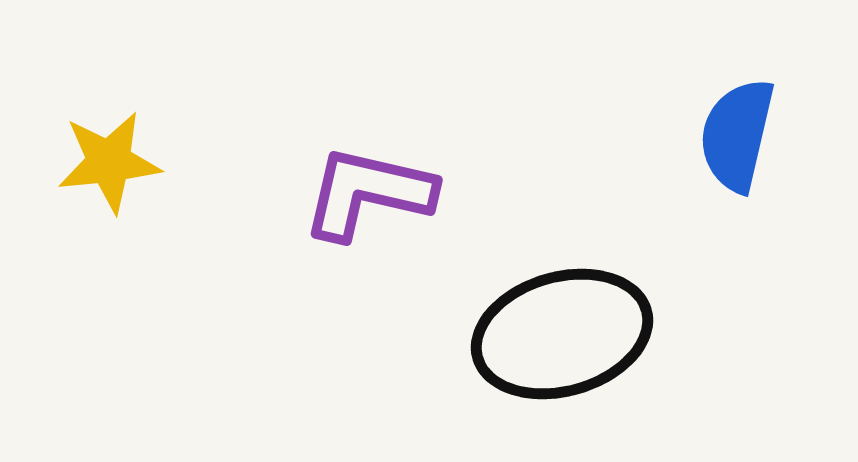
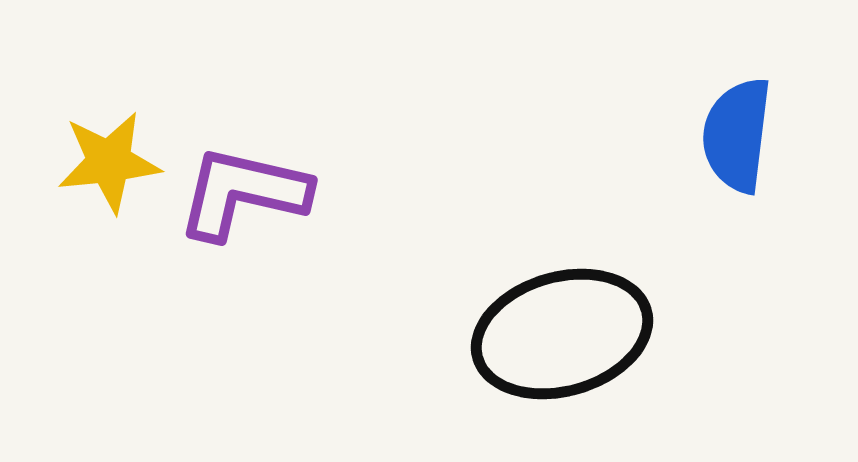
blue semicircle: rotated 6 degrees counterclockwise
purple L-shape: moved 125 px left
